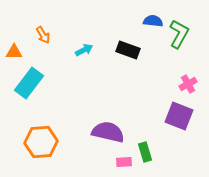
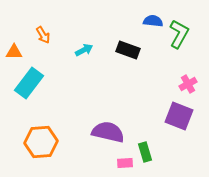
pink rectangle: moved 1 px right, 1 px down
